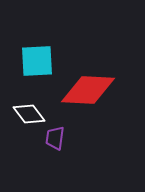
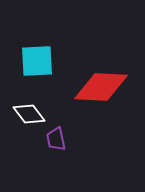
red diamond: moved 13 px right, 3 px up
purple trapezoid: moved 1 px right, 1 px down; rotated 20 degrees counterclockwise
